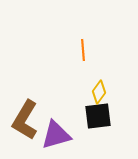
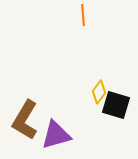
orange line: moved 35 px up
black square: moved 18 px right, 11 px up; rotated 24 degrees clockwise
